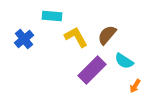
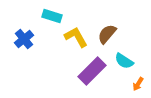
cyan rectangle: rotated 12 degrees clockwise
brown semicircle: moved 1 px up
purple rectangle: moved 1 px down
orange arrow: moved 3 px right, 2 px up
